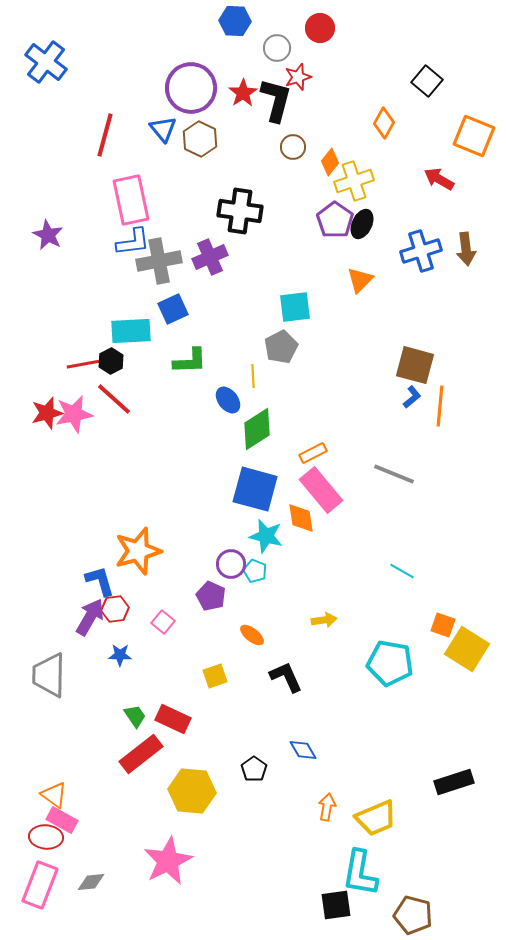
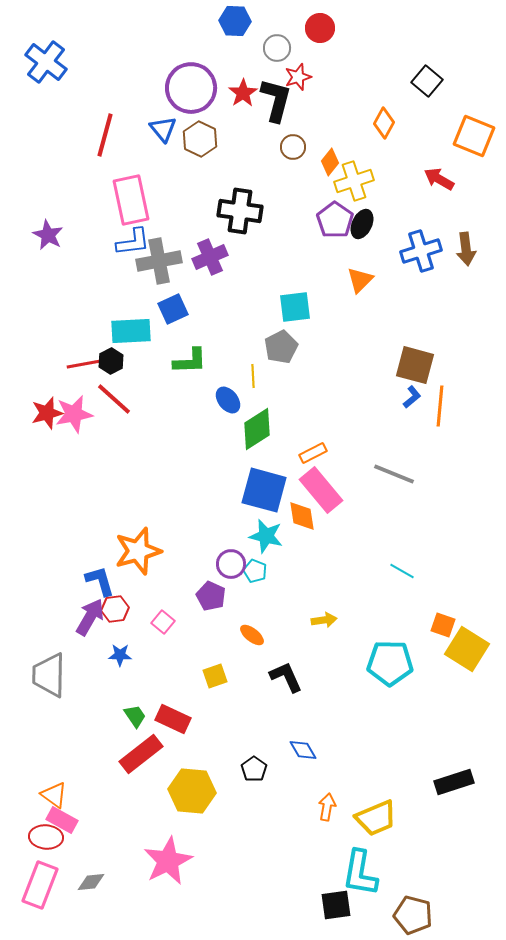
blue square at (255, 489): moved 9 px right, 1 px down
orange diamond at (301, 518): moved 1 px right, 2 px up
cyan pentagon at (390, 663): rotated 9 degrees counterclockwise
